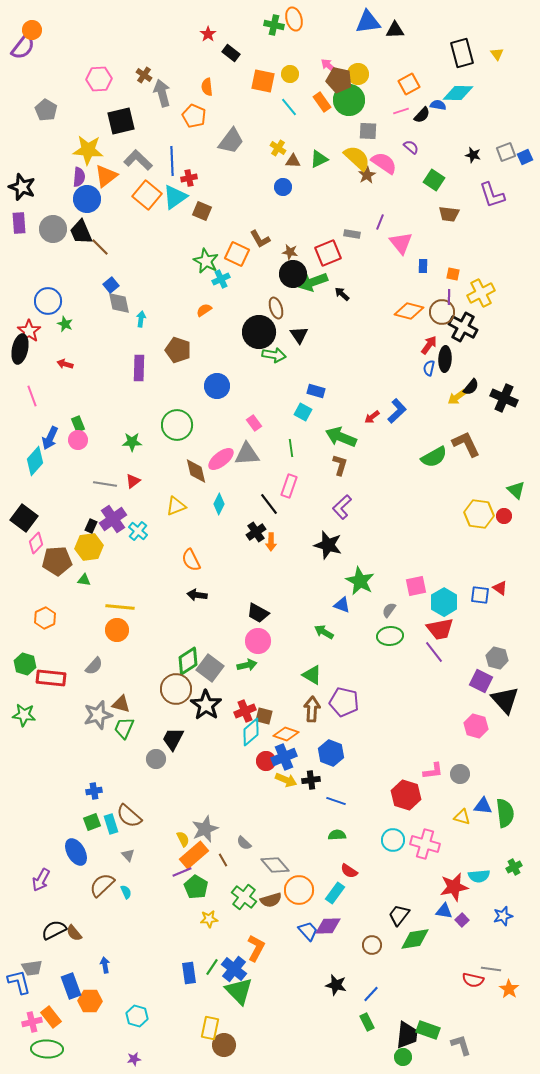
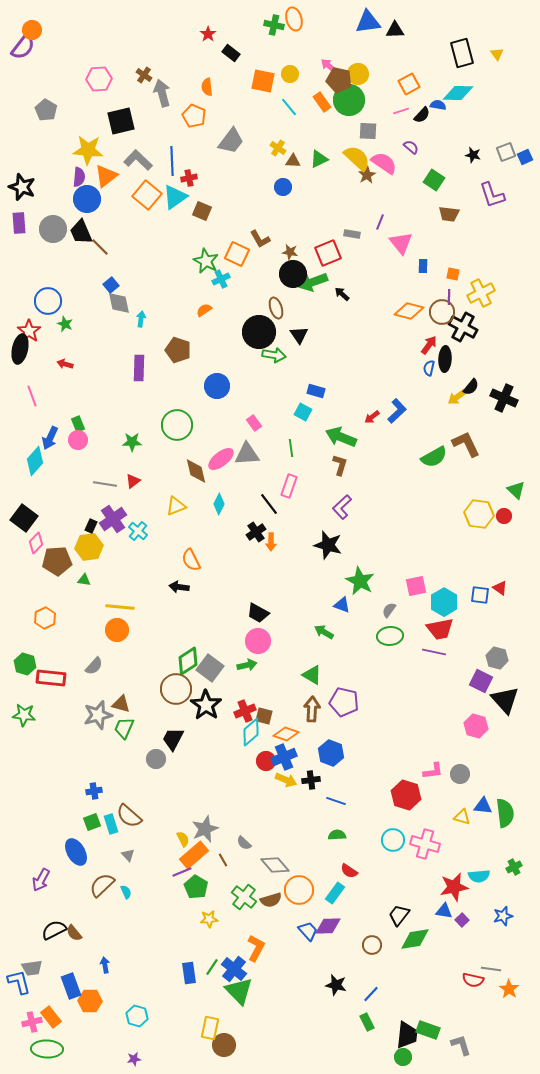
black arrow at (197, 595): moved 18 px left, 8 px up
purple line at (434, 652): rotated 40 degrees counterclockwise
